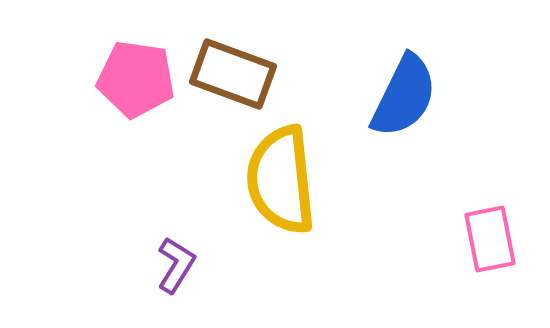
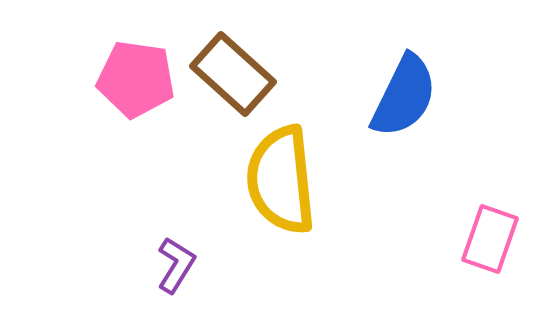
brown rectangle: rotated 22 degrees clockwise
pink rectangle: rotated 30 degrees clockwise
